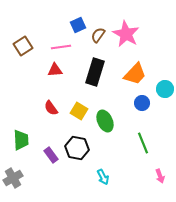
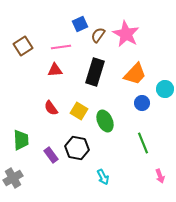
blue square: moved 2 px right, 1 px up
